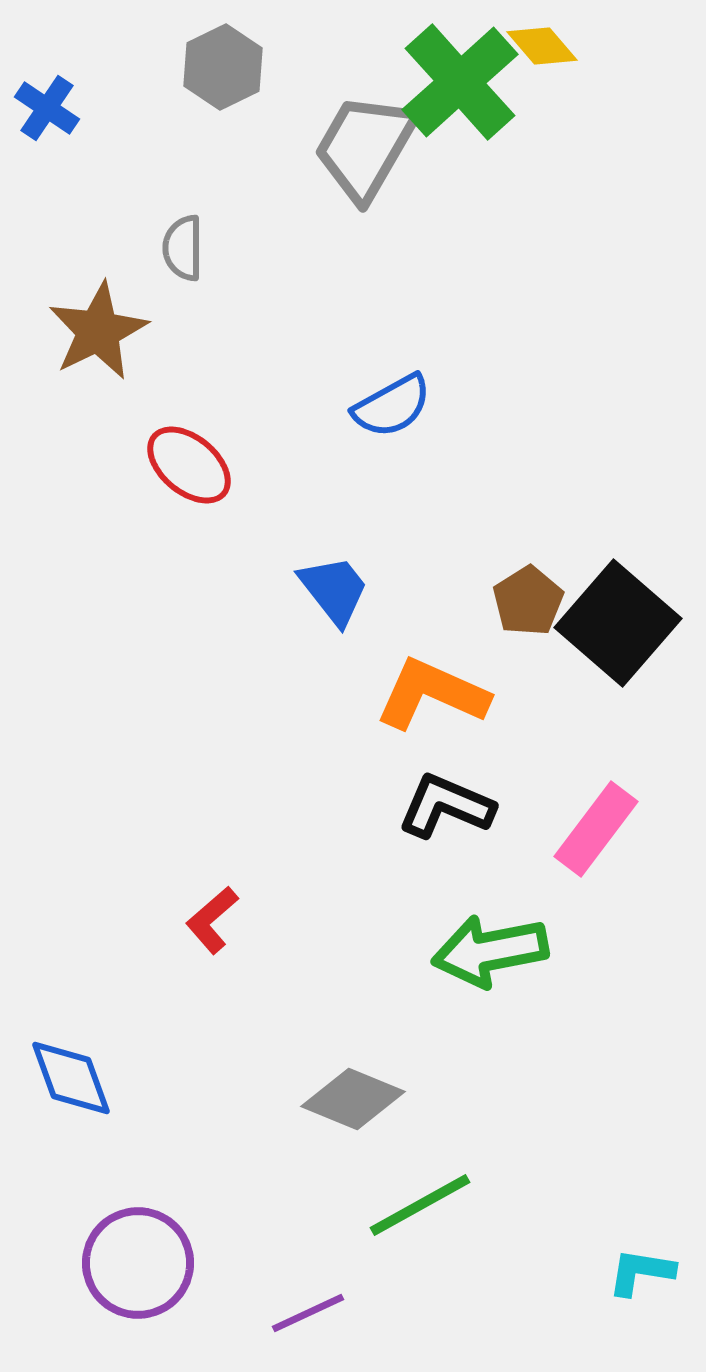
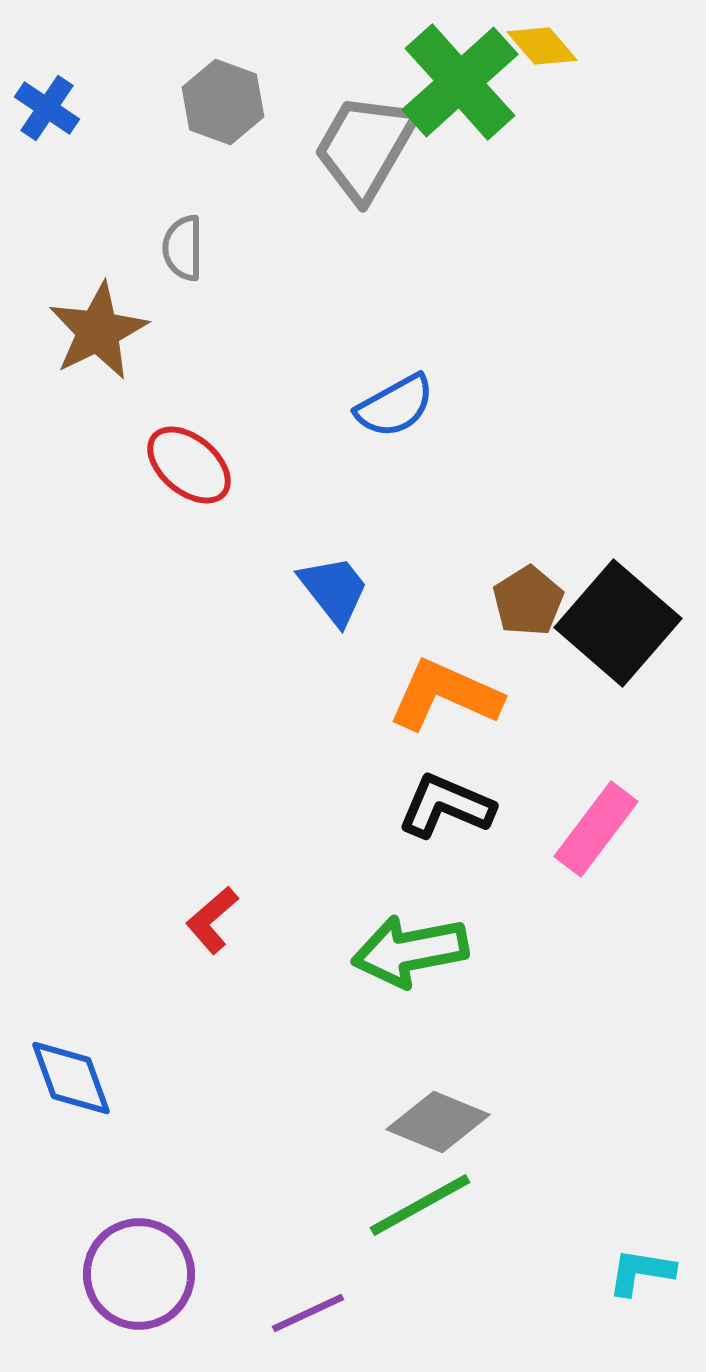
gray hexagon: moved 35 px down; rotated 14 degrees counterclockwise
blue semicircle: moved 3 px right
orange L-shape: moved 13 px right, 1 px down
green arrow: moved 80 px left
gray diamond: moved 85 px right, 23 px down
purple circle: moved 1 px right, 11 px down
